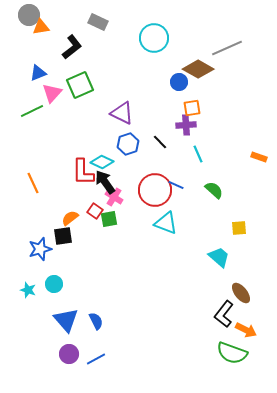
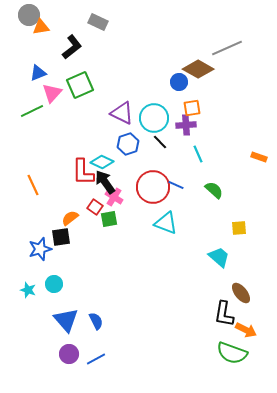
cyan circle at (154, 38): moved 80 px down
orange line at (33, 183): moved 2 px down
red circle at (155, 190): moved 2 px left, 3 px up
red square at (95, 211): moved 4 px up
black square at (63, 236): moved 2 px left, 1 px down
black L-shape at (224, 314): rotated 28 degrees counterclockwise
